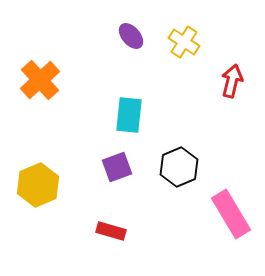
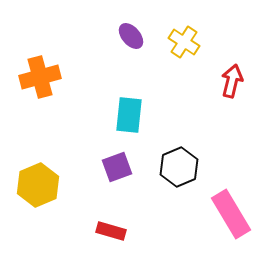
orange cross: moved 3 px up; rotated 27 degrees clockwise
